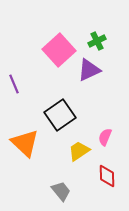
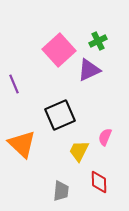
green cross: moved 1 px right
black square: rotated 12 degrees clockwise
orange triangle: moved 3 px left, 1 px down
yellow trapezoid: rotated 30 degrees counterclockwise
red diamond: moved 8 px left, 6 px down
gray trapezoid: rotated 45 degrees clockwise
